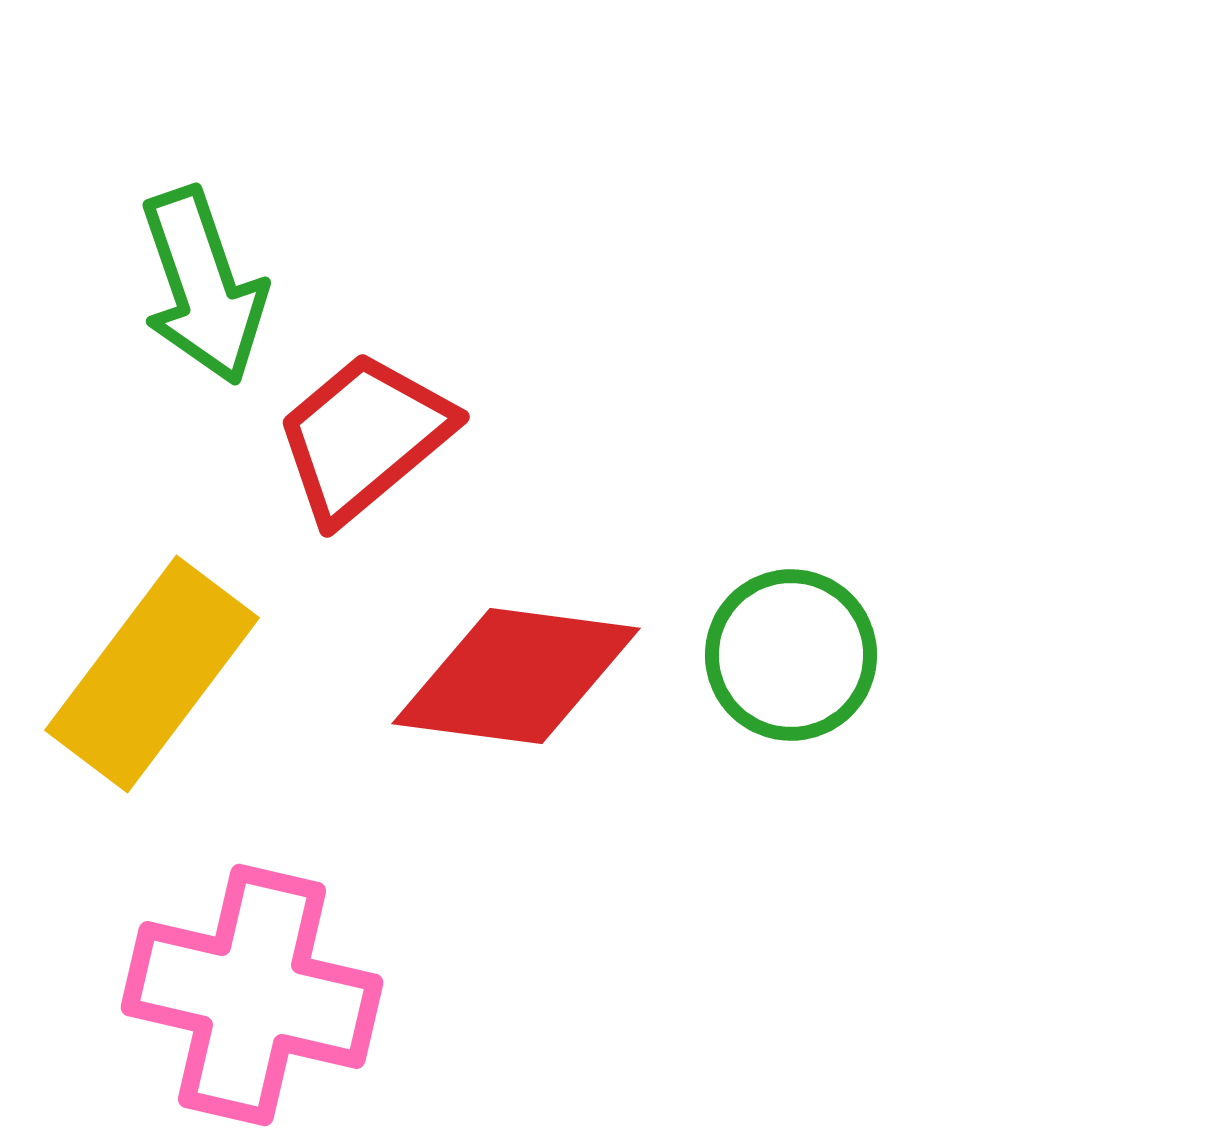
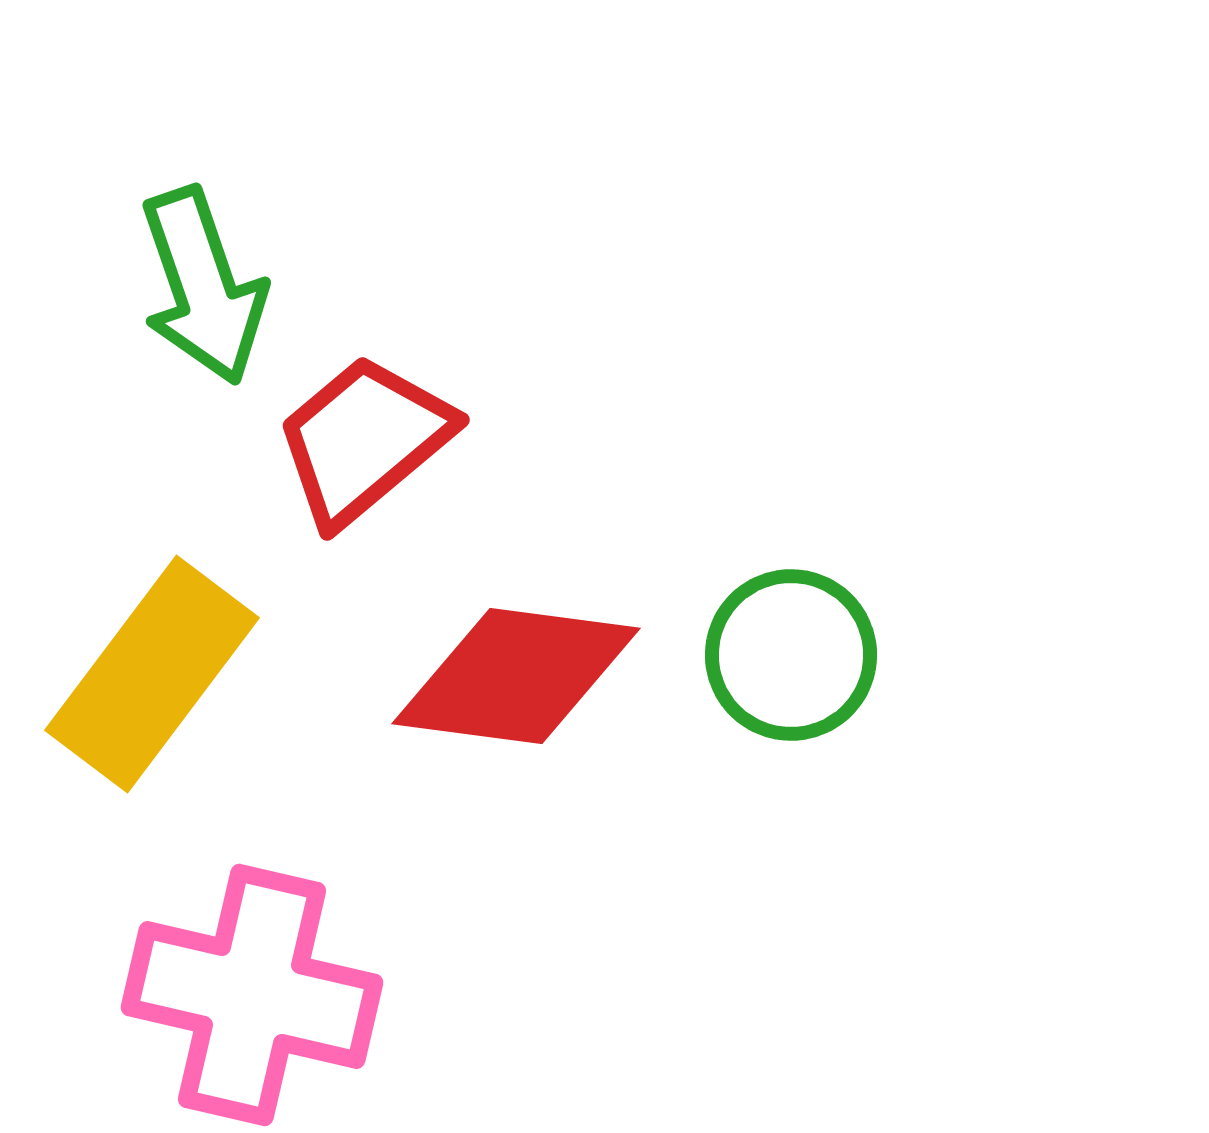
red trapezoid: moved 3 px down
